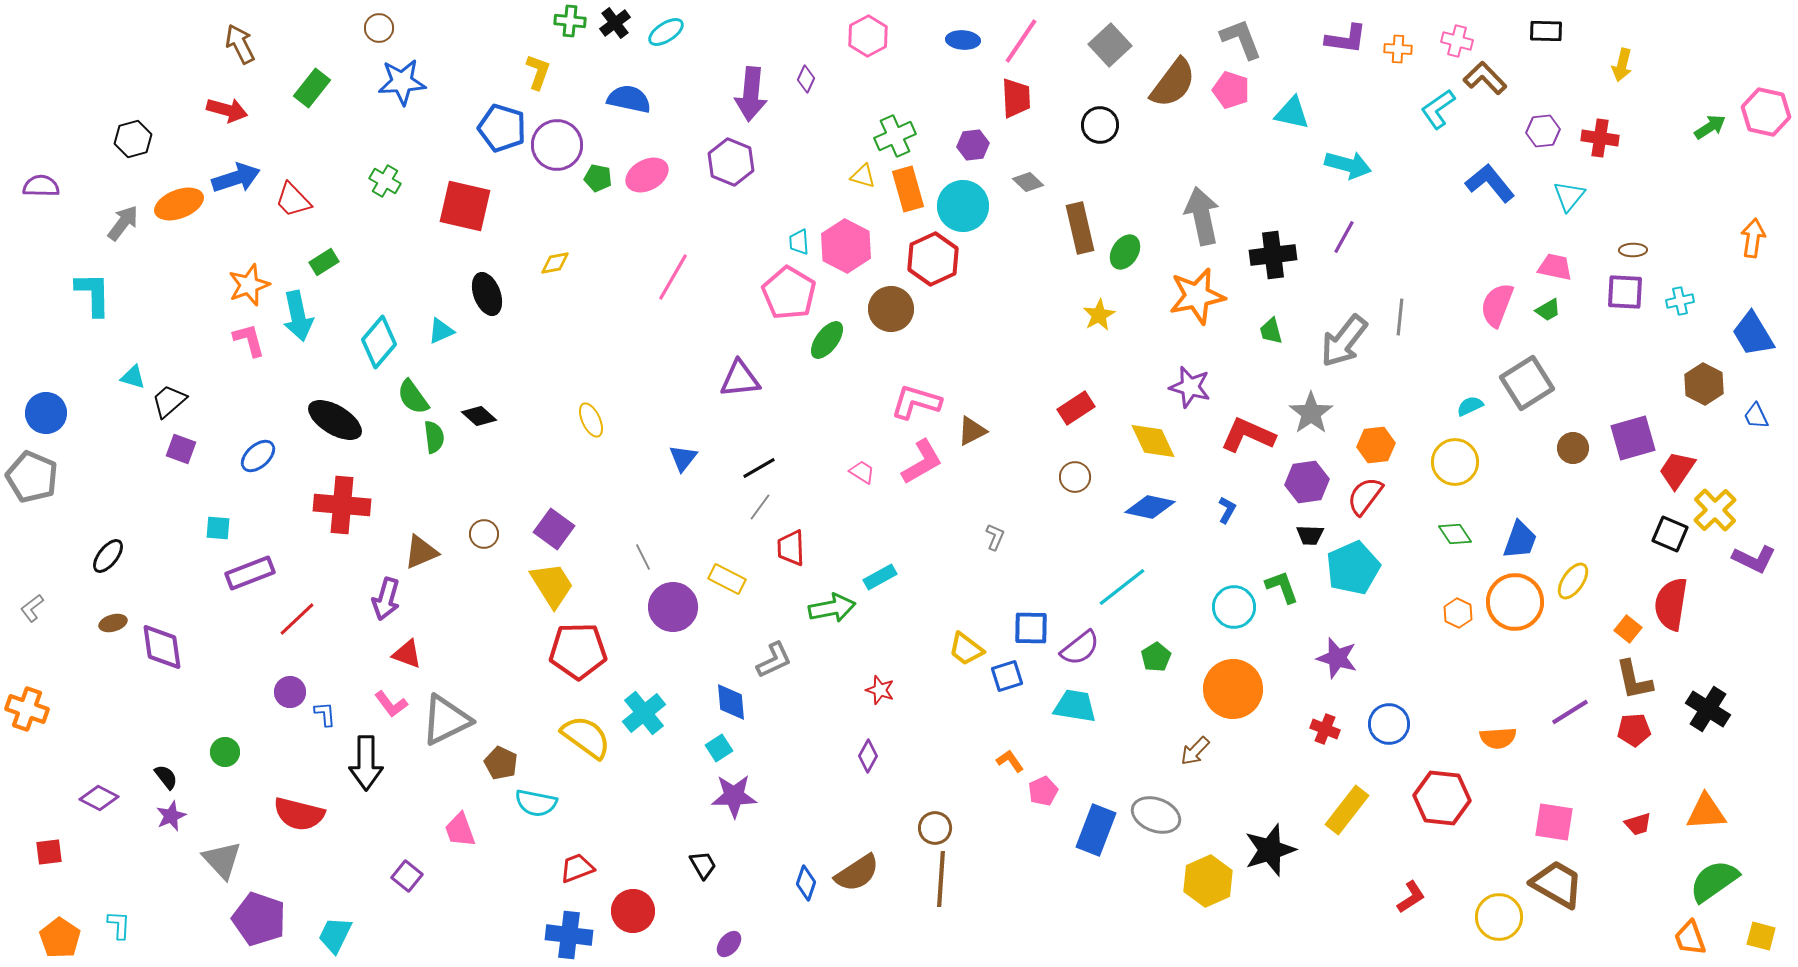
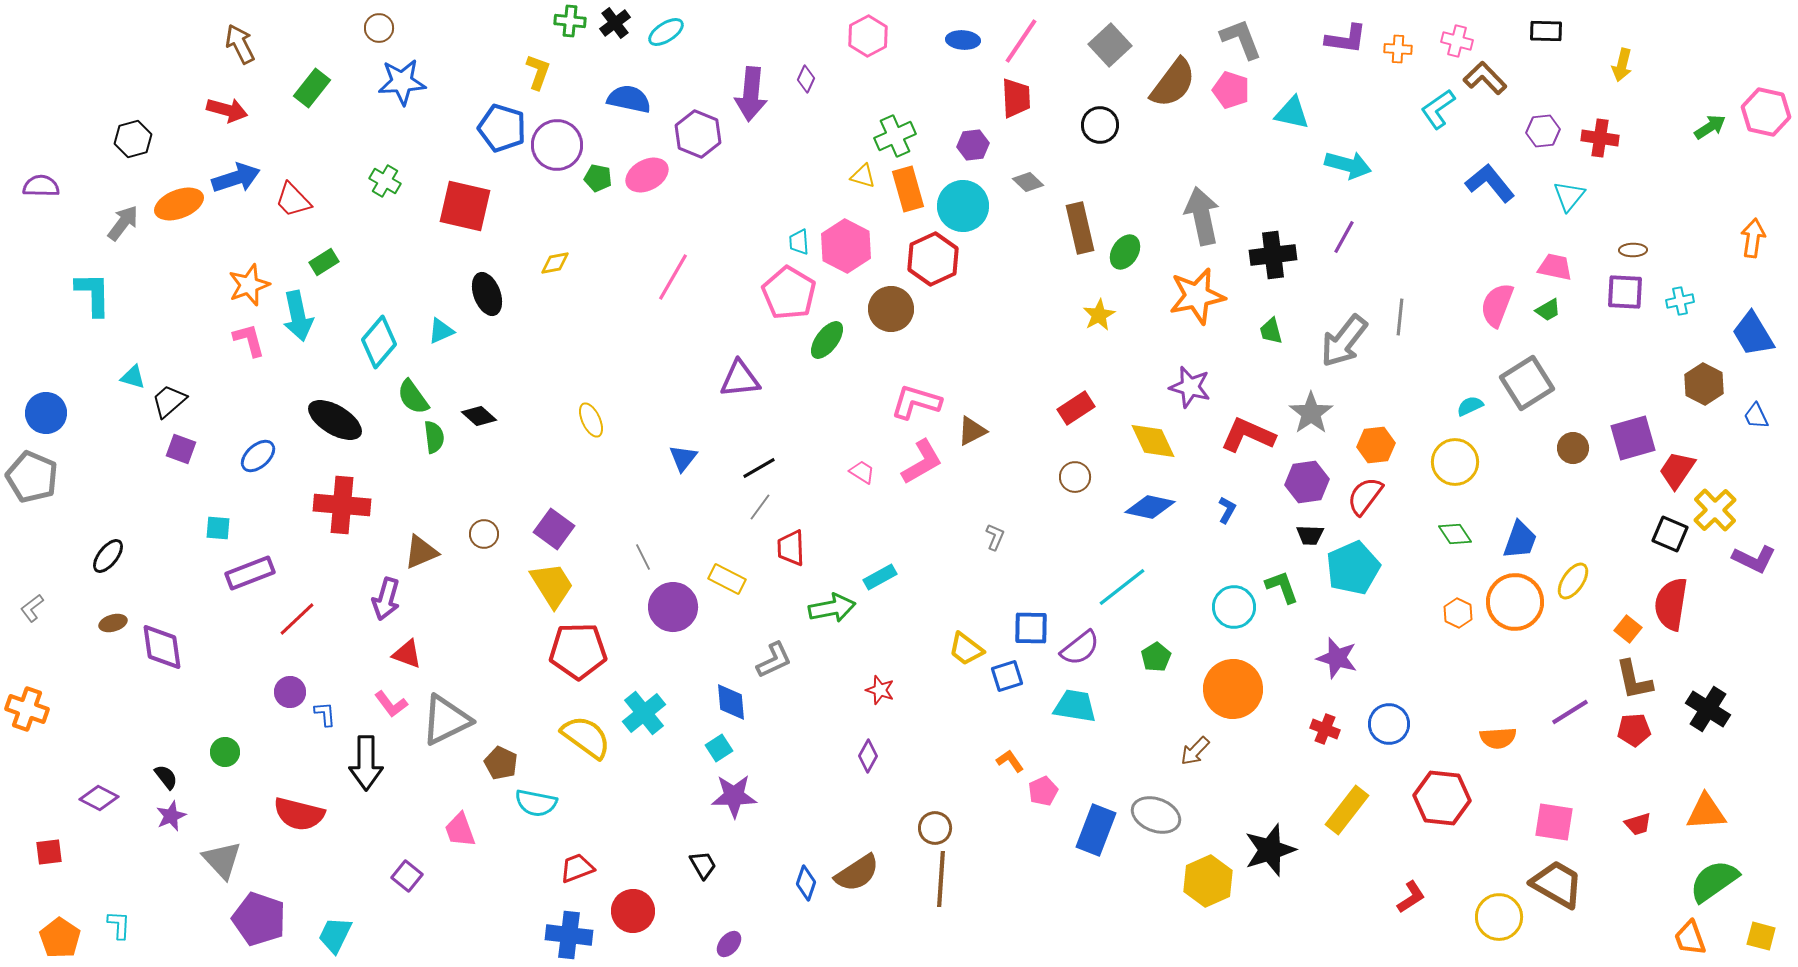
purple hexagon at (731, 162): moved 33 px left, 28 px up
